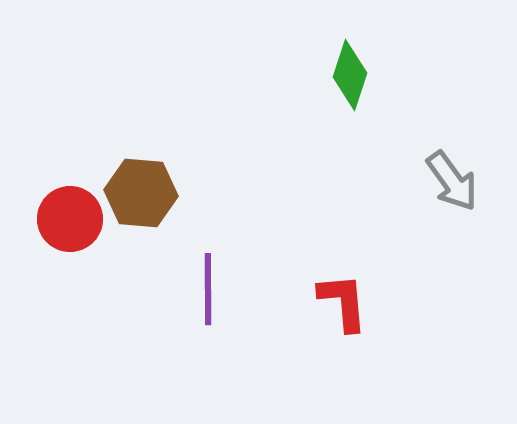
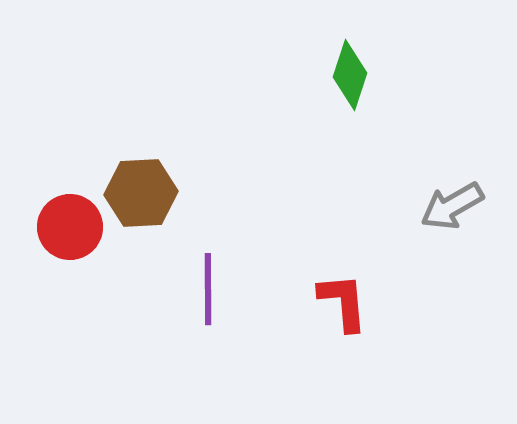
gray arrow: moved 25 px down; rotated 96 degrees clockwise
brown hexagon: rotated 8 degrees counterclockwise
red circle: moved 8 px down
